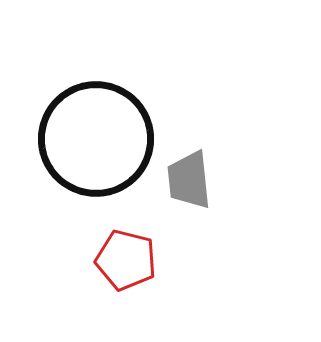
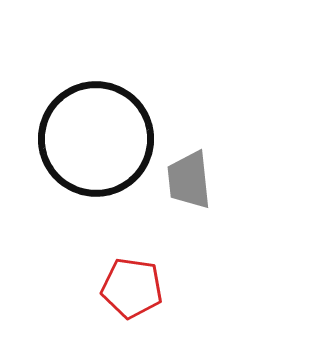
red pentagon: moved 6 px right, 28 px down; rotated 6 degrees counterclockwise
